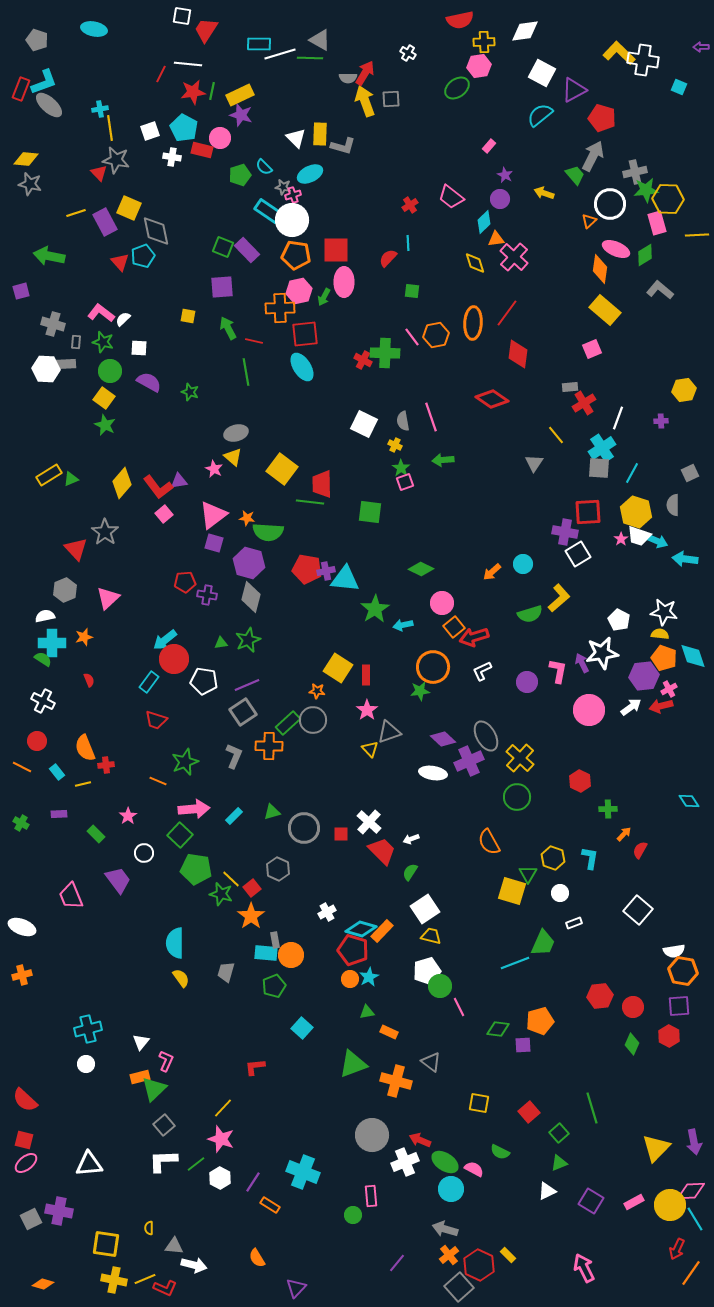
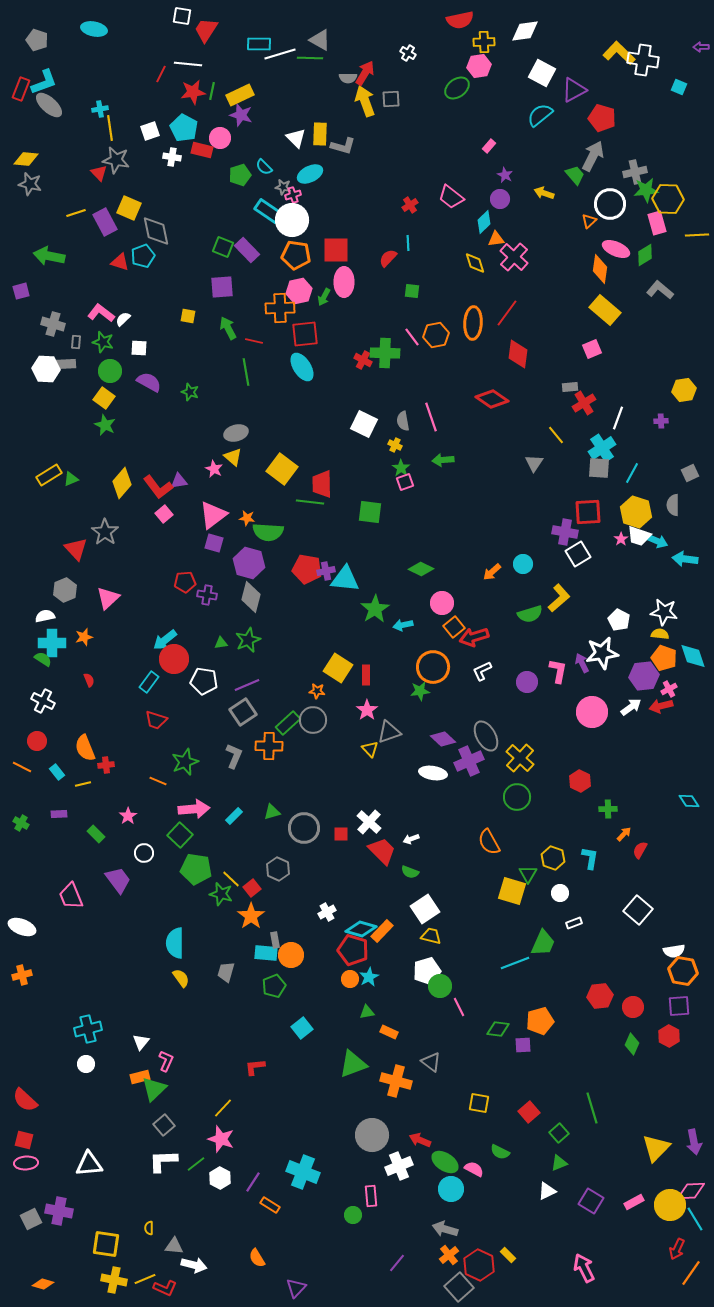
red triangle at (120, 262): rotated 30 degrees counterclockwise
pink circle at (589, 710): moved 3 px right, 2 px down
green semicircle at (410, 872): rotated 102 degrees counterclockwise
cyan square at (302, 1028): rotated 10 degrees clockwise
white cross at (405, 1162): moved 6 px left, 4 px down
pink ellipse at (26, 1163): rotated 35 degrees clockwise
